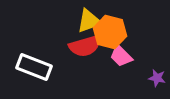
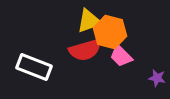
red semicircle: moved 4 px down
